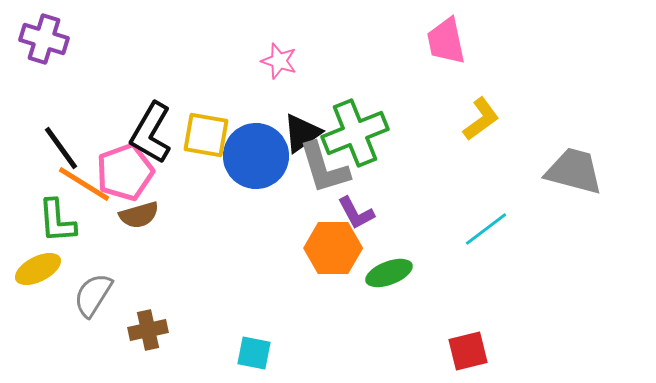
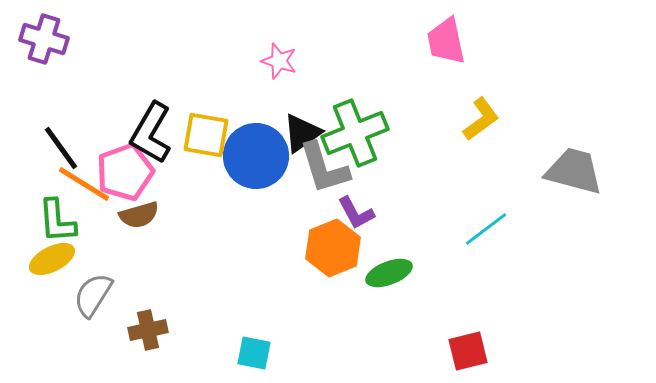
orange hexagon: rotated 22 degrees counterclockwise
yellow ellipse: moved 14 px right, 10 px up
